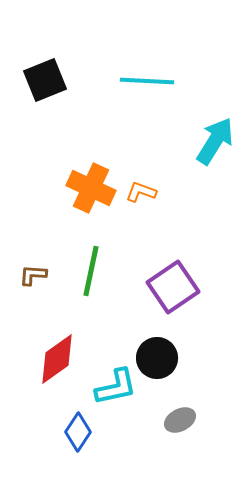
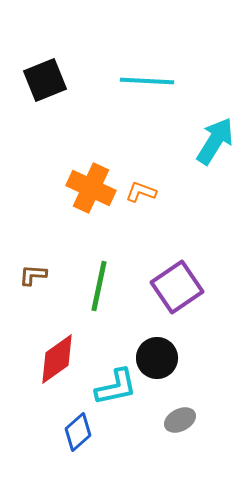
green line: moved 8 px right, 15 px down
purple square: moved 4 px right
blue diamond: rotated 15 degrees clockwise
